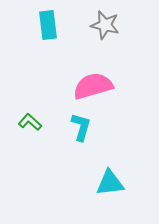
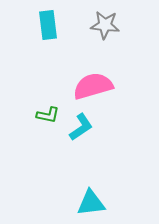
gray star: rotated 8 degrees counterclockwise
green L-shape: moved 18 px right, 7 px up; rotated 150 degrees clockwise
cyan L-shape: rotated 40 degrees clockwise
cyan triangle: moved 19 px left, 20 px down
